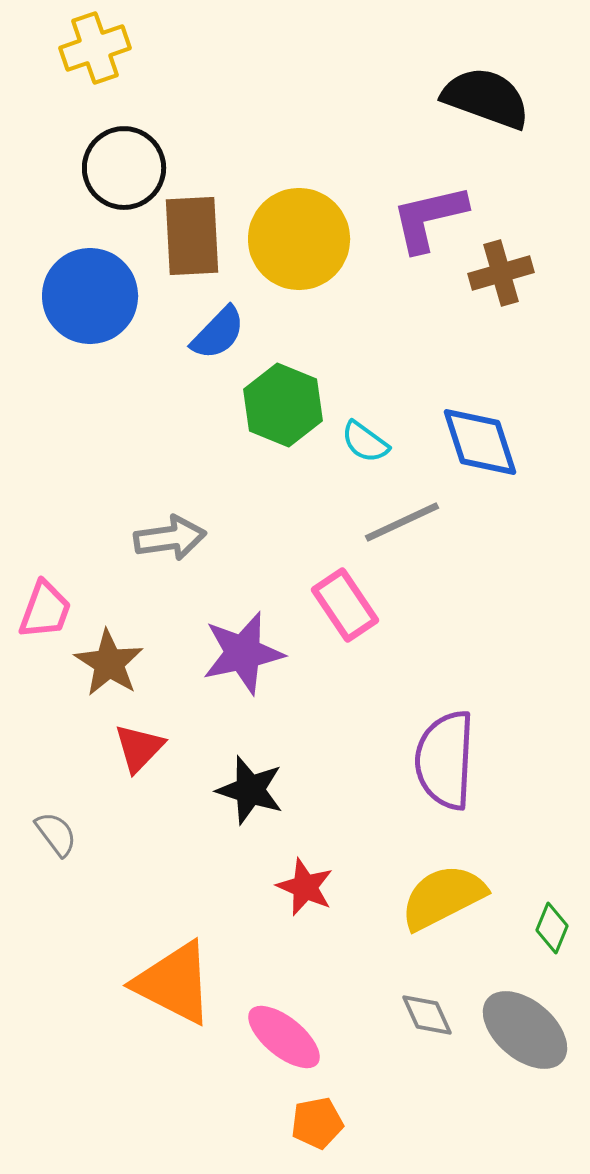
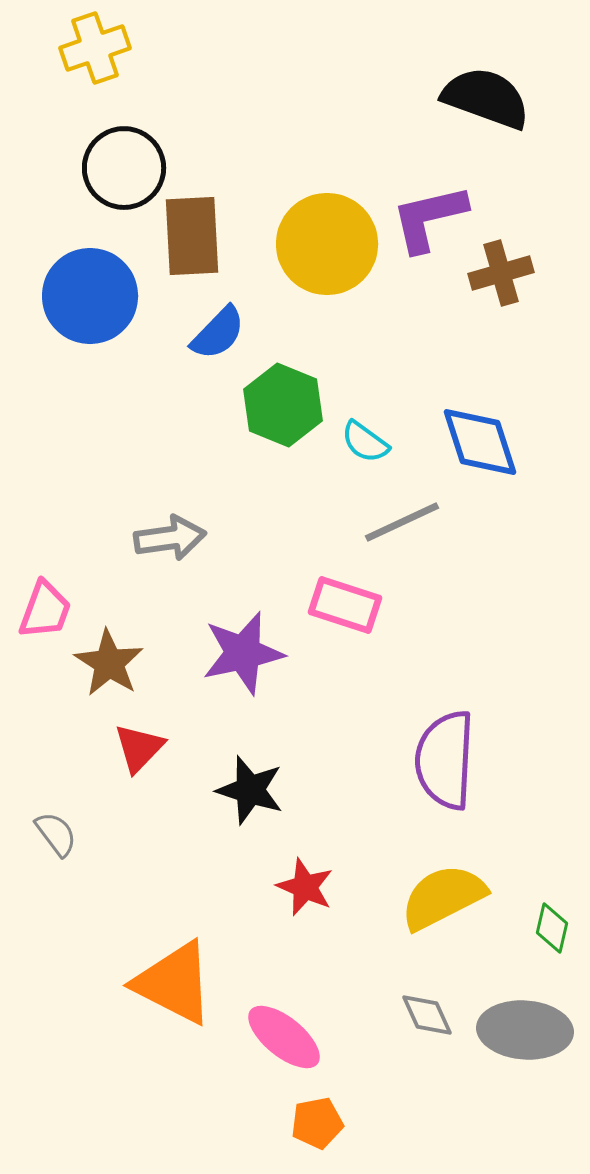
yellow circle: moved 28 px right, 5 px down
pink rectangle: rotated 38 degrees counterclockwise
green diamond: rotated 9 degrees counterclockwise
gray ellipse: rotated 36 degrees counterclockwise
